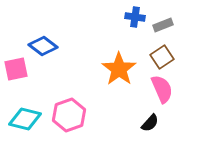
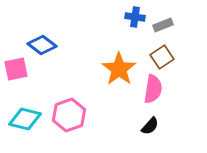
blue diamond: moved 1 px left, 1 px up
pink semicircle: moved 9 px left; rotated 32 degrees clockwise
black semicircle: moved 3 px down
